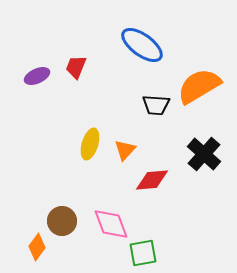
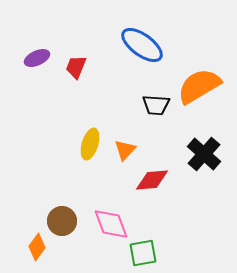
purple ellipse: moved 18 px up
